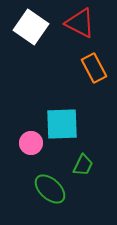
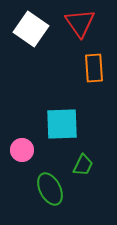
red triangle: rotated 28 degrees clockwise
white square: moved 2 px down
orange rectangle: rotated 24 degrees clockwise
pink circle: moved 9 px left, 7 px down
green ellipse: rotated 20 degrees clockwise
